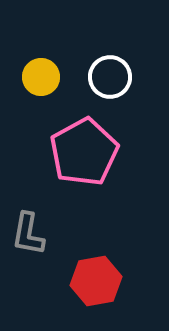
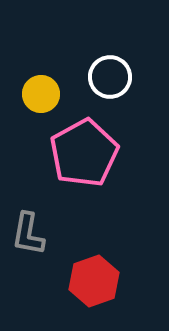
yellow circle: moved 17 px down
pink pentagon: moved 1 px down
red hexagon: moved 2 px left; rotated 9 degrees counterclockwise
